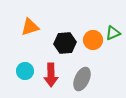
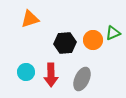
orange triangle: moved 8 px up
cyan circle: moved 1 px right, 1 px down
